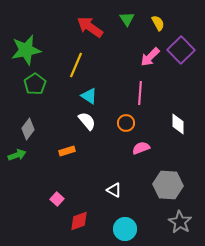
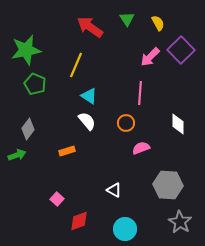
green pentagon: rotated 15 degrees counterclockwise
